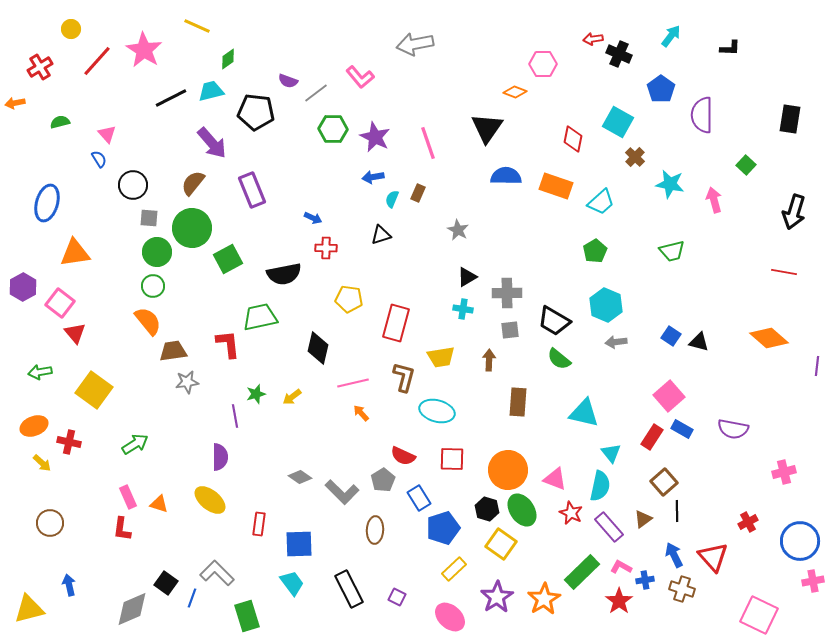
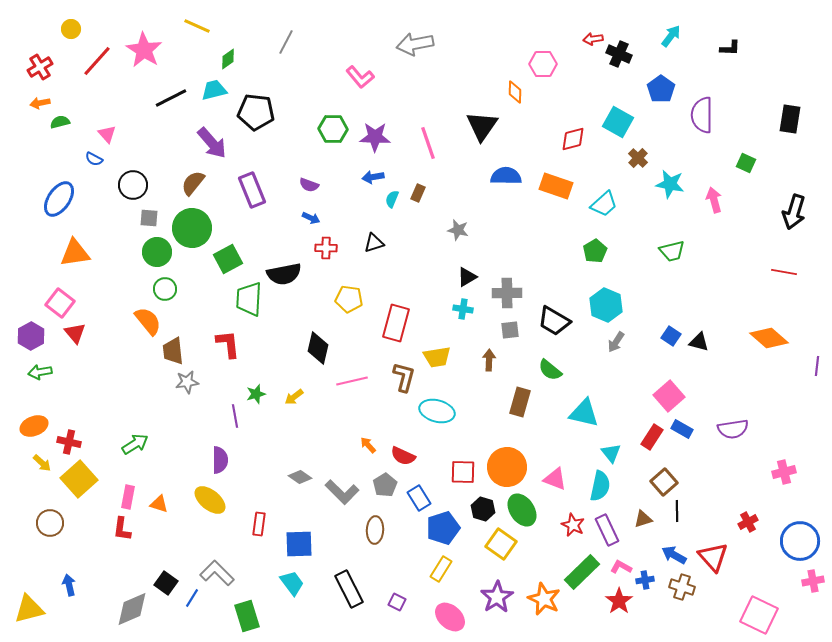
purple semicircle at (288, 81): moved 21 px right, 104 px down
cyan trapezoid at (211, 91): moved 3 px right, 1 px up
orange diamond at (515, 92): rotated 70 degrees clockwise
gray line at (316, 93): moved 30 px left, 51 px up; rotated 25 degrees counterclockwise
orange arrow at (15, 103): moved 25 px right
black triangle at (487, 128): moved 5 px left, 2 px up
purple star at (375, 137): rotated 24 degrees counterclockwise
red diamond at (573, 139): rotated 64 degrees clockwise
brown cross at (635, 157): moved 3 px right, 1 px down
blue semicircle at (99, 159): moved 5 px left; rotated 150 degrees clockwise
green square at (746, 165): moved 2 px up; rotated 18 degrees counterclockwise
cyan trapezoid at (601, 202): moved 3 px right, 2 px down
blue ellipse at (47, 203): moved 12 px right, 4 px up; rotated 18 degrees clockwise
blue arrow at (313, 218): moved 2 px left
gray star at (458, 230): rotated 15 degrees counterclockwise
black triangle at (381, 235): moved 7 px left, 8 px down
green circle at (153, 286): moved 12 px right, 3 px down
purple hexagon at (23, 287): moved 8 px right, 49 px down
green trapezoid at (260, 317): moved 11 px left, 18 px up; rotated 75 degrees counterclockwise
gray arrow at (616, 342): rotated 50 degrees counterclockwise
brown trapezoid at (173, 351): rotated 88 degrees counterclockwise
yellow trapezoid at (441, 357): moved 4 px left
green semicircle at (559, 359): moved 9 px left, 11 px down
pink line at (353, 383): moved 1 px left, 2 px up
yellow square at (94, 390): moved 15 px left, 89 px down; rotated 12 degrees clockwise
yellow arrow at (292, 397): moved 2 px right
brown rectangle at (518, 402): moved 2 px right; rotated 12 degrees clockwise
orange arrow at (361, 413): moved 7 px right, 32 px down
purple semicircle at (733, 429): rotated 20 degrees counterclockwise
purple semicircle at (220, 457): moved 3 px down
red square at (452, 459): moved 11 px right, 13 px down
orange circle at (508, 470): moved 1 px left, 3 px up
gray pentagon at (383, 480): moved 2 px right, 5 px down
pink rectangle at (128, 497): rotated 35 degrees clockwise
black hexagon at (487, 509): moved 4 px left
red star at (571, 513): moved 2 px right, 12 px down
brown triangle at (643, 519): rotated 18 degrees clockwise
purple rectangle at (609, 527): moved 2 px left, 3 px down; rotated 16 degrees clockwise
blue arrow at (674, 555): rotated 35 degrees counterclockwise
yellow rectangle at (454, 569): moved 13 px left; rotated 15 degrees counterclockwise
brown cross at (682, 589): moved 2 px up
purple square at (397, 597): moved 5 px down
blue line at (192, 598): rotated 12 degrees clockwise
orange star at (544, 599): rotated 16 degrees counterclockwise
